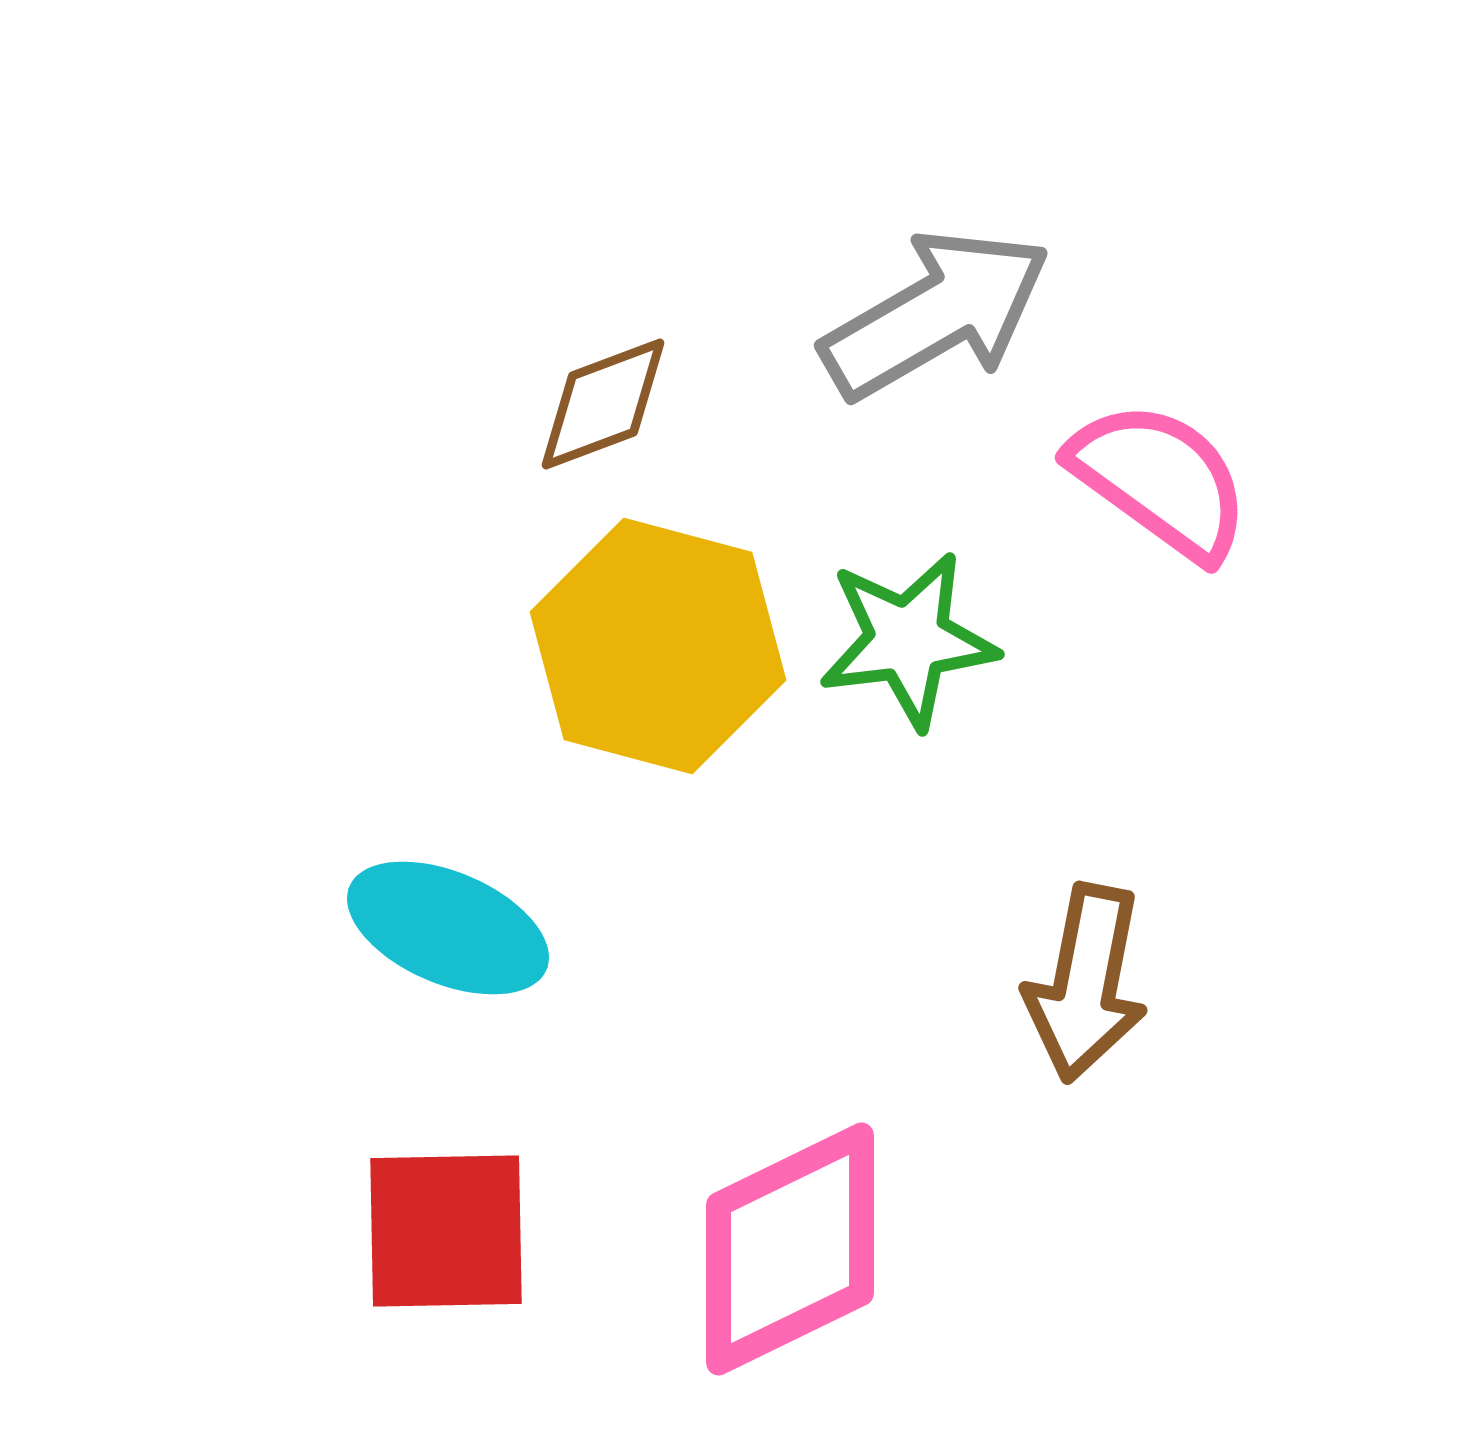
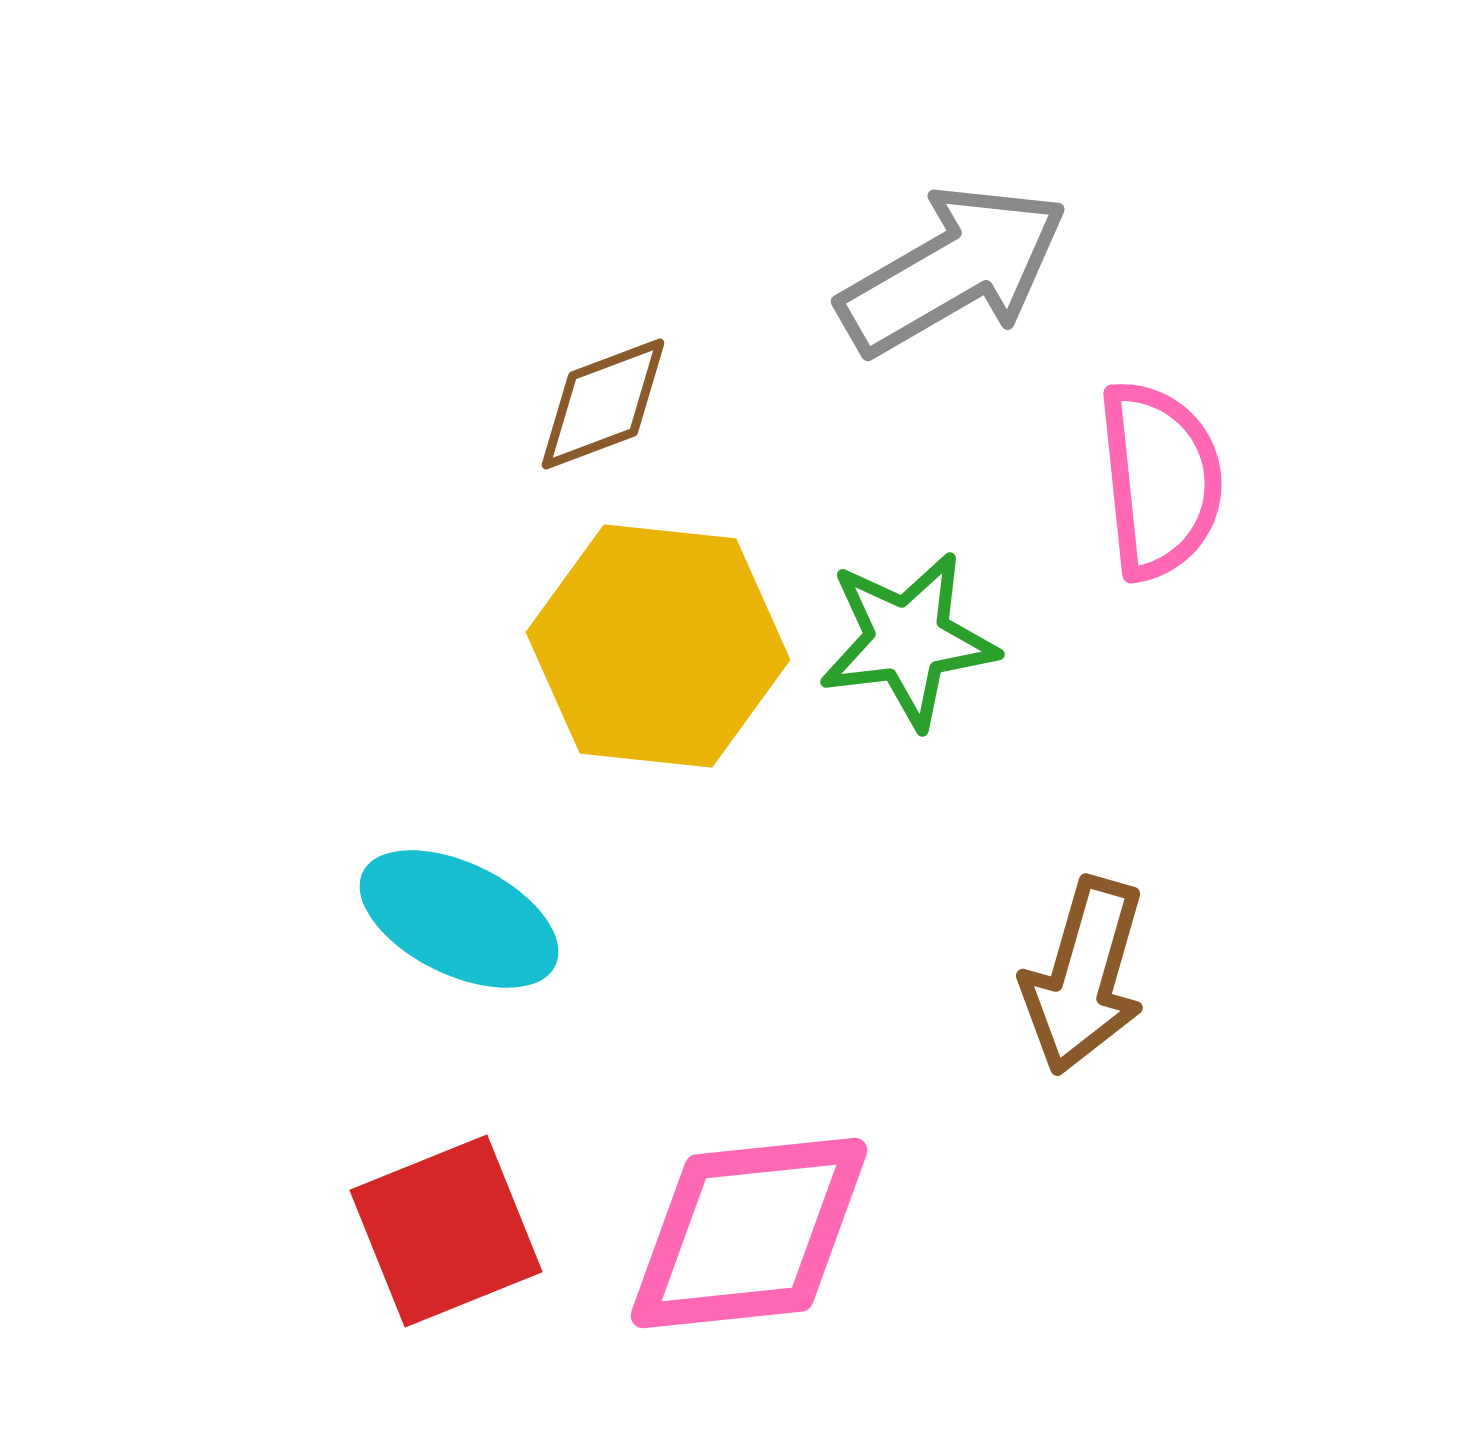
gray arrow: moved 17 px right, 44 px up
pink semicircle: rotated 48 degrees clockwise
yellow hexagon: rotated 9 degrees counterclockwise
cyan ellipse: moved 11 px right, 9 px up; rotated 3 degrees clockwise
brown arrow: moved 2 px left, 7 px up; rotated 5 degrees clockwise
red square: rotated 21 degrees counterclockwise
pink diamond: moved 41 px left, 16 px up; rotated 20 degrees clockwise
